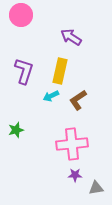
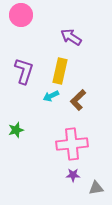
brown L-shape: rotated 10 degrees counterclockwise
purple star: moved 2 px left
